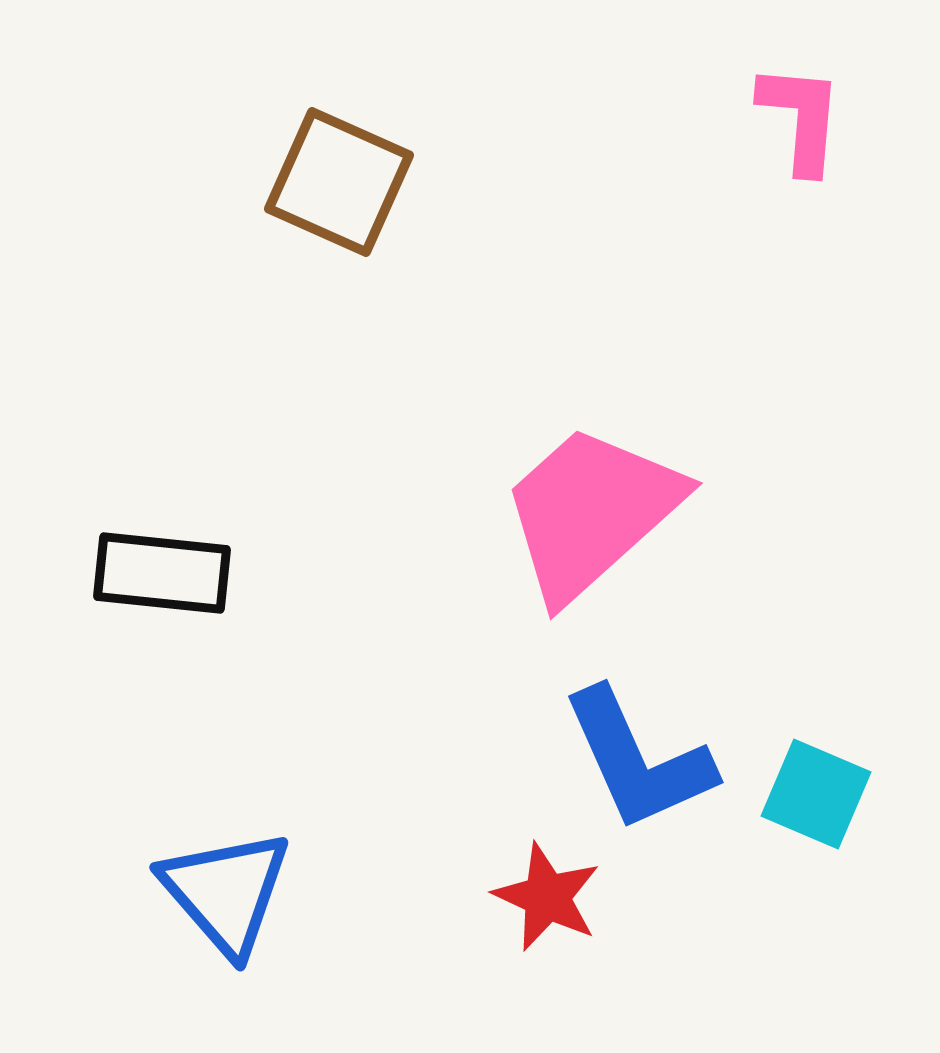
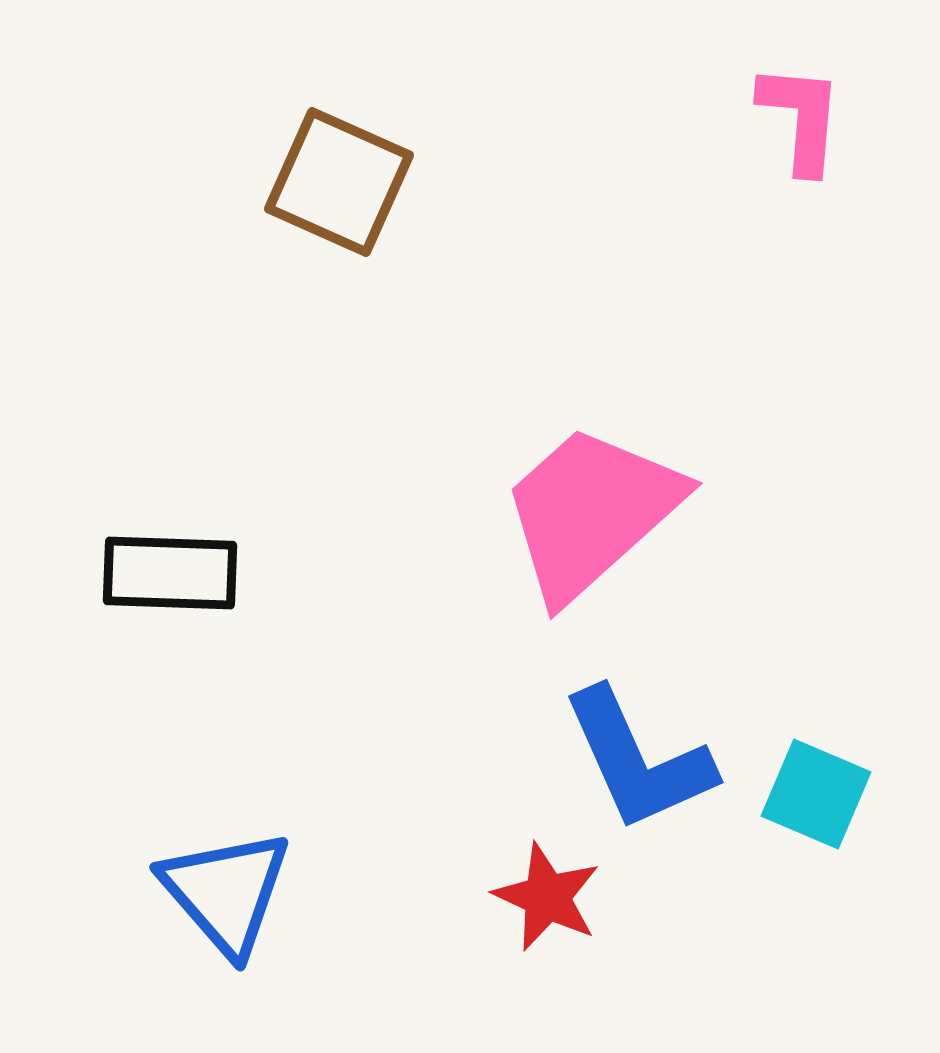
black rectangle: moved 8 px right; rotated 4 degrees counterclockwise
